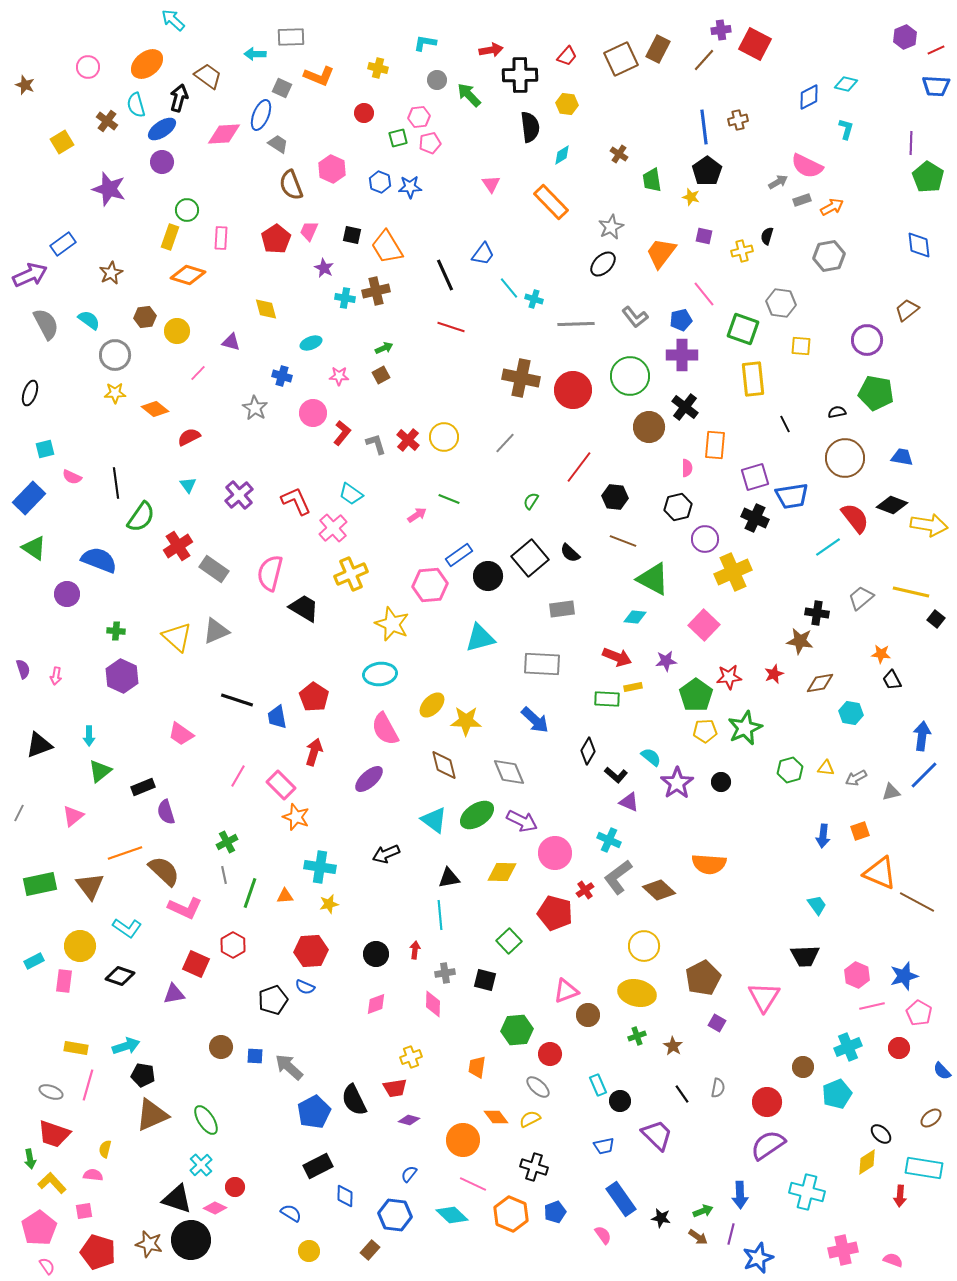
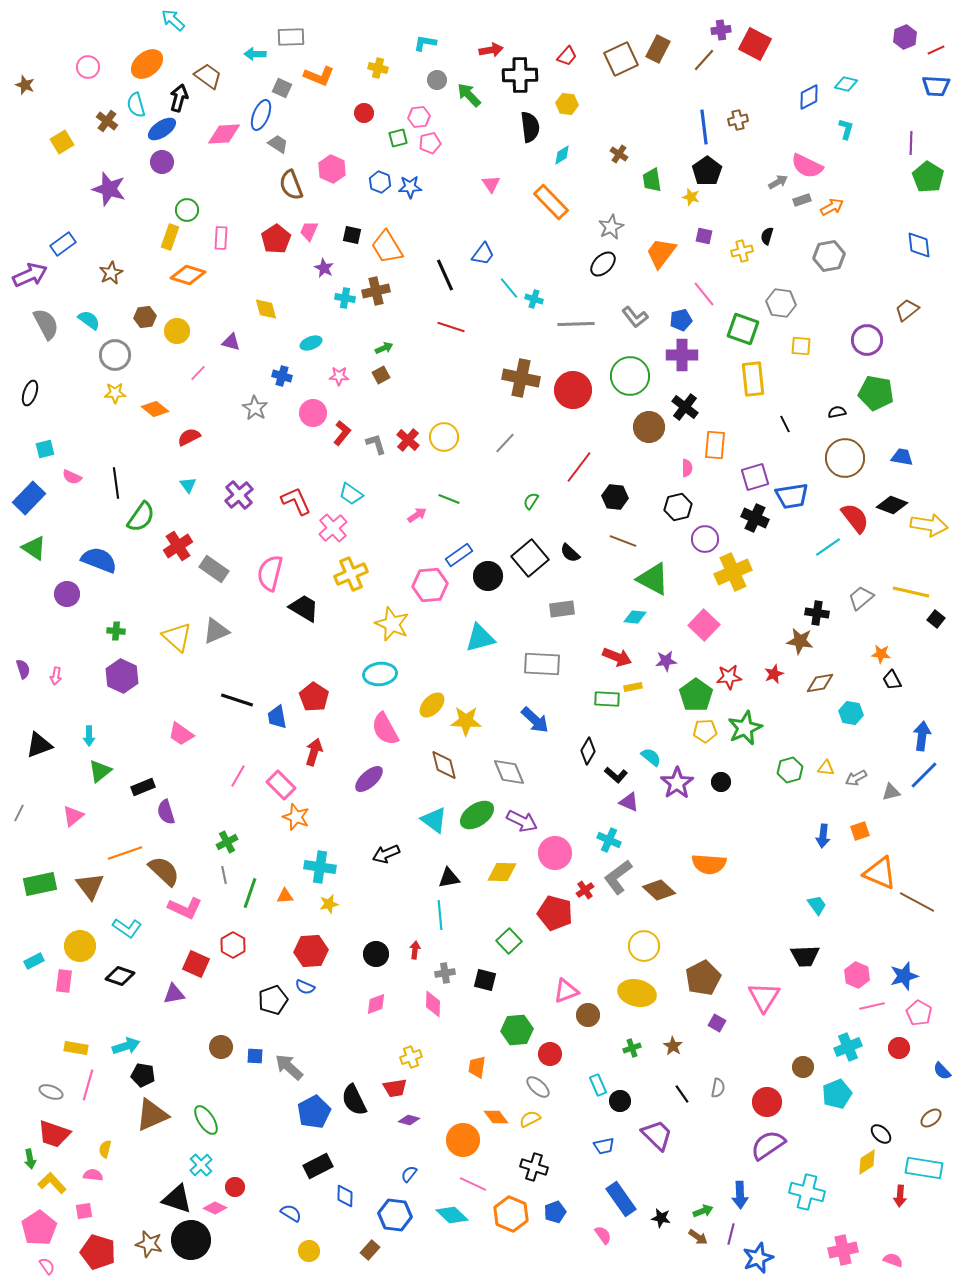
green cross at (637, 1036): moved 5 px left, 12 px down
